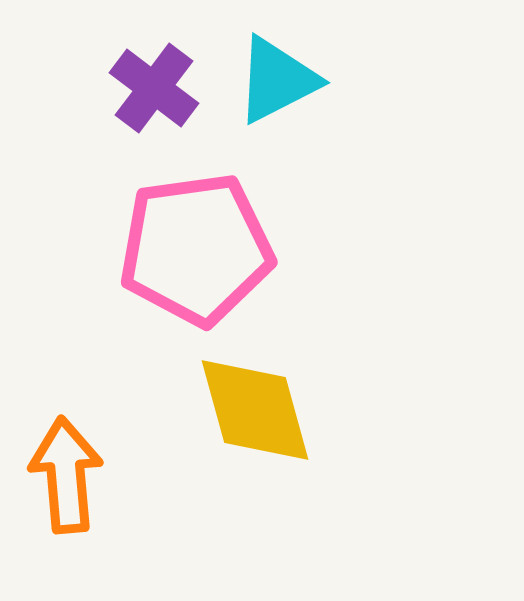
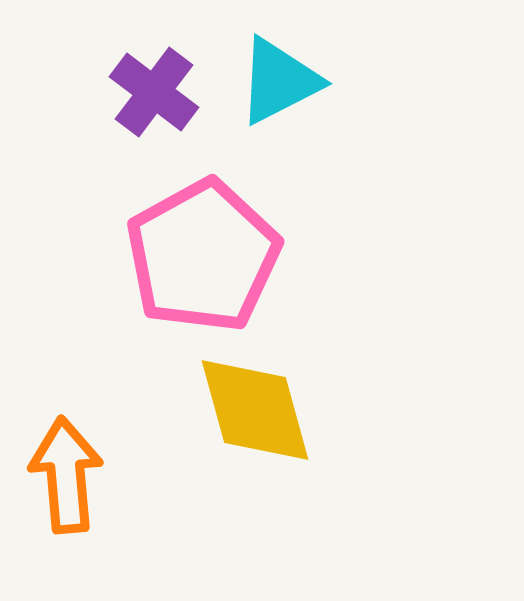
cyan triangle: moved 2 px right, 1 px down
purple cross: moved 4 px down
pink pentagon: moved 7 px right, 7 px down; rotated 21 degrees counterclockwise
